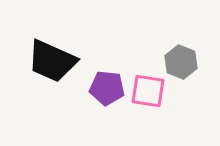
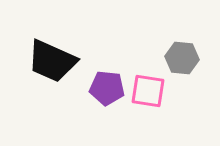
gray hexagon: moved 1 px right, 4 px up; rotated 16 degrees counterclockwise
